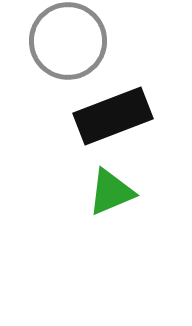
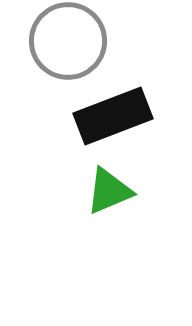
green triangle: moved 2 px left, 1 px up
